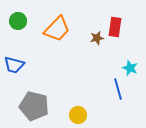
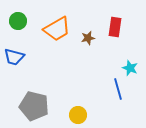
orange trapezoid: rotated 16 degrees clockwise
brown star: moved 9 px left
blue trapezoid: moved 8 px up
